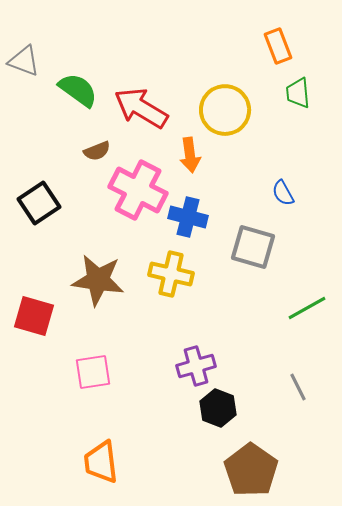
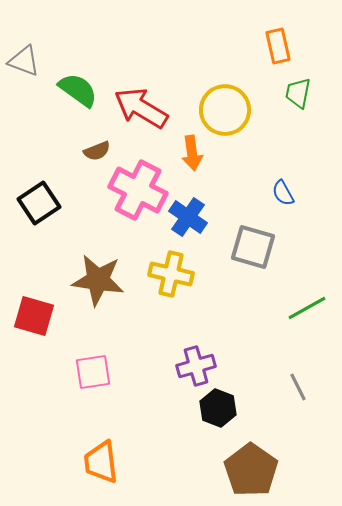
orange rectangle: rotated 8 degrees clockwise
green trapezoid: rotated 16 degrees clockwise
orange arrow: moved 2 px right, 2 px up
blue cross: rotated 21 degrees clockwise
